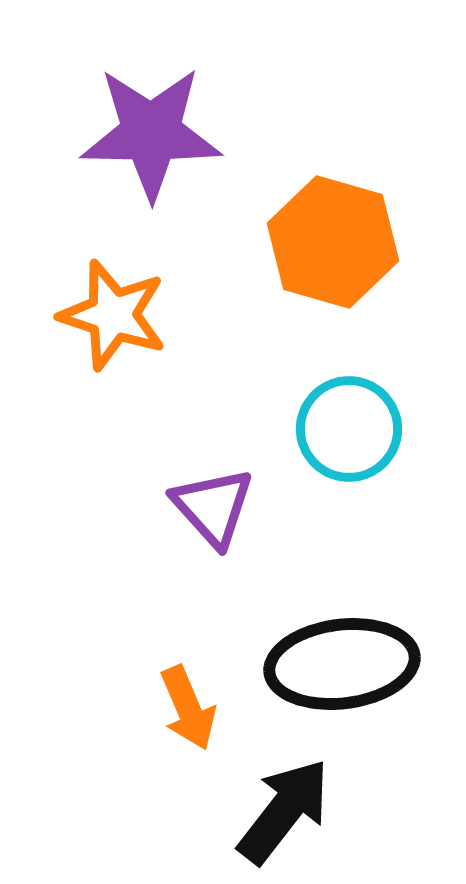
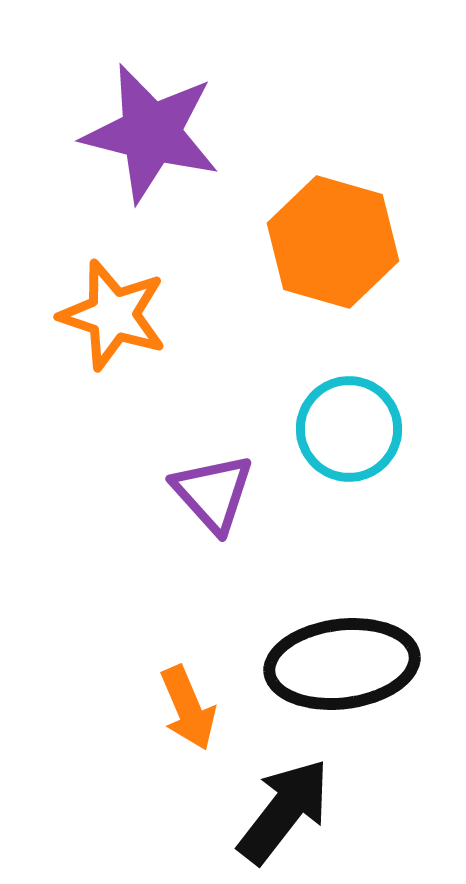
purple star: rotated 13 degrees clockwise
purple triangle: moved 14 px up
